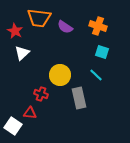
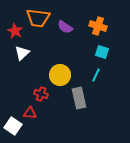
orange trapezoid: moved 1 px left
cyan line: rotated 72 degrees clockwise
